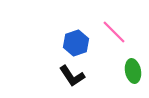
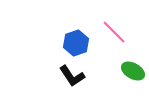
green ellipse: rotated 50 degrees counterclockwise
